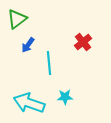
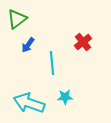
cyan line: moved 3 px right
